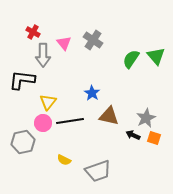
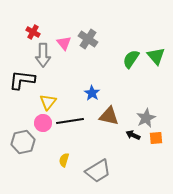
gray cross: moved 5 px left, 1 px up
orange square: moved 2 px right; rotated 24 degrees counterclockwise
yellow semicircle: rotated 80 degrees clockwise
gray trapezoid: rotated 12 degrees counterclockwise
